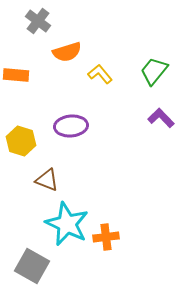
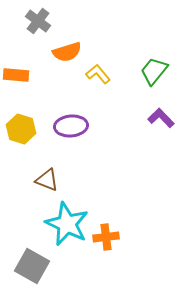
yellow L-shape: moved 2 px left
yellow hexagon: moved 12 px up
